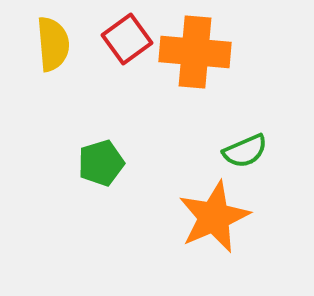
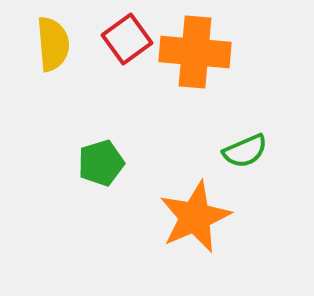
orange star: moved 19 px left
